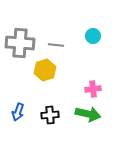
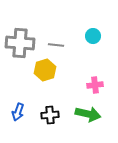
pink cross: moved 2 px right, 4 px up
